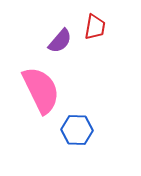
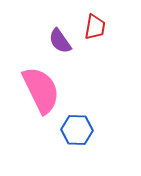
purple semicircle: rotated 104 degrees clockwise
